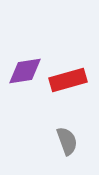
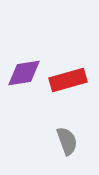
purple diamond: moved 1 px left, 2 px down
